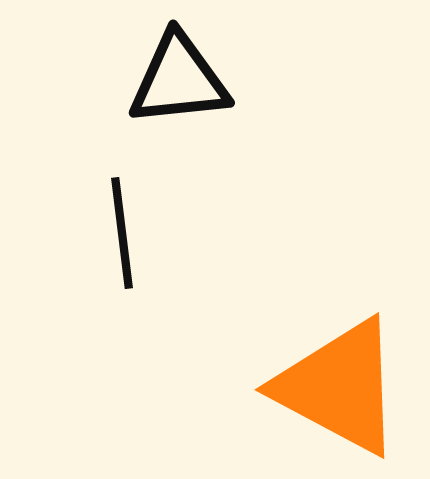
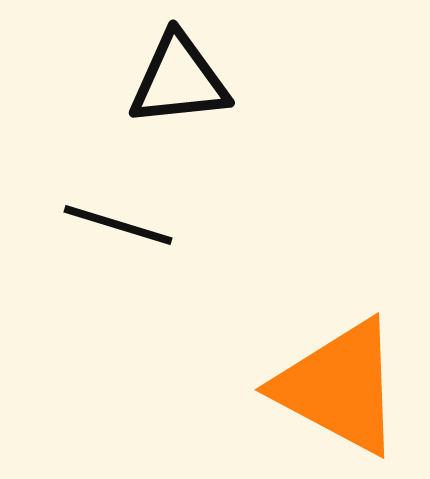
black line: moved 4 px left, 8 px up; rotated 66 degrees counterclockwise
